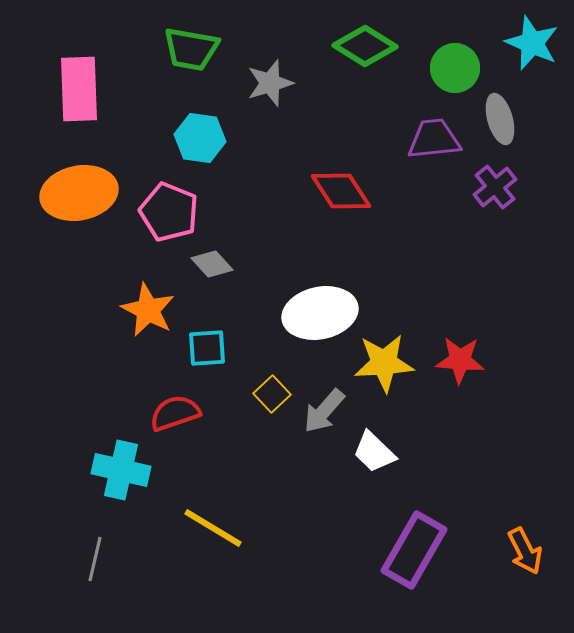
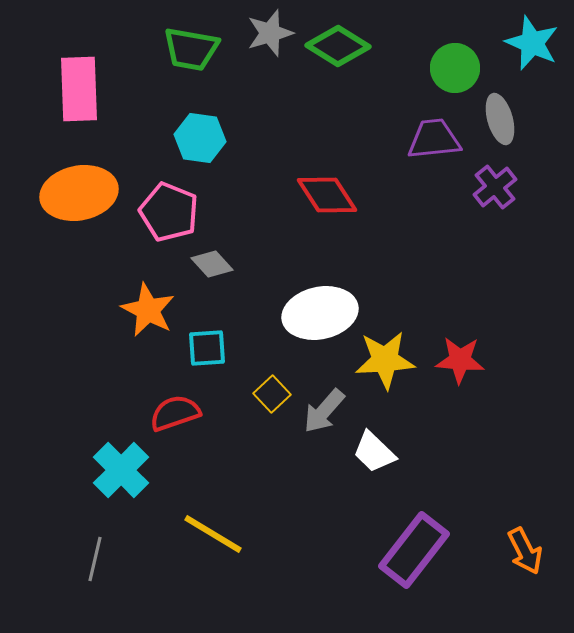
green diamond: moved 27 px left
gray star: moved 50 px up
red diamond: moved 14 px left, 4 px down
yellow star: moved 1 px right, 3 px up
cyan cross: rotated 32 degrees clockwise
yellow line: moved 6 px down
purple rectangle: rotated 8 degrees clockwise
